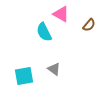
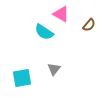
cyan semicircle: rotated 30 degrees counterclockwise
gray triangle: rotated 32 degrees clockwise
cyan square: moved 2 px left, 2 px down
